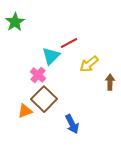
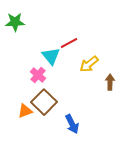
green star: rotated 30 degrees clockwise
cyan triangle: rotated 24 degrees counterclockwise
brown square: moved 3 px down
